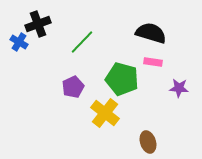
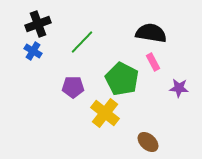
black semicircle: rotated 8 degrees counterclockwise
blue cross: moved 14 px right, 9 px down
pink rectangle: rotated 54 degrees clockwise
green pentagon: rotated 12 degrees clockwise
purple pentagon: rotated 25 degrees clockwise
brown ellipse: rotated 30 degrees counterclockwise
